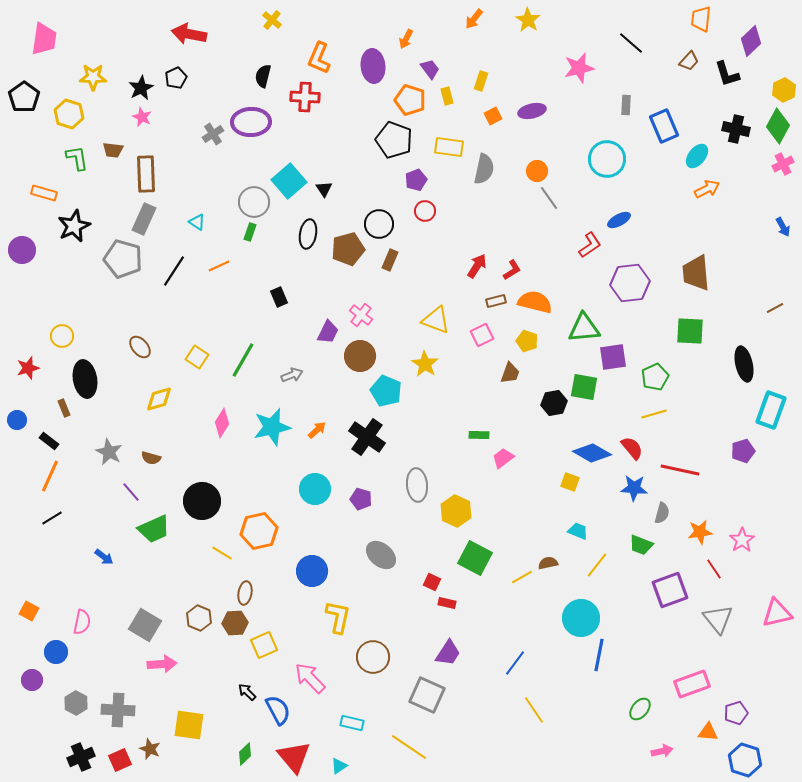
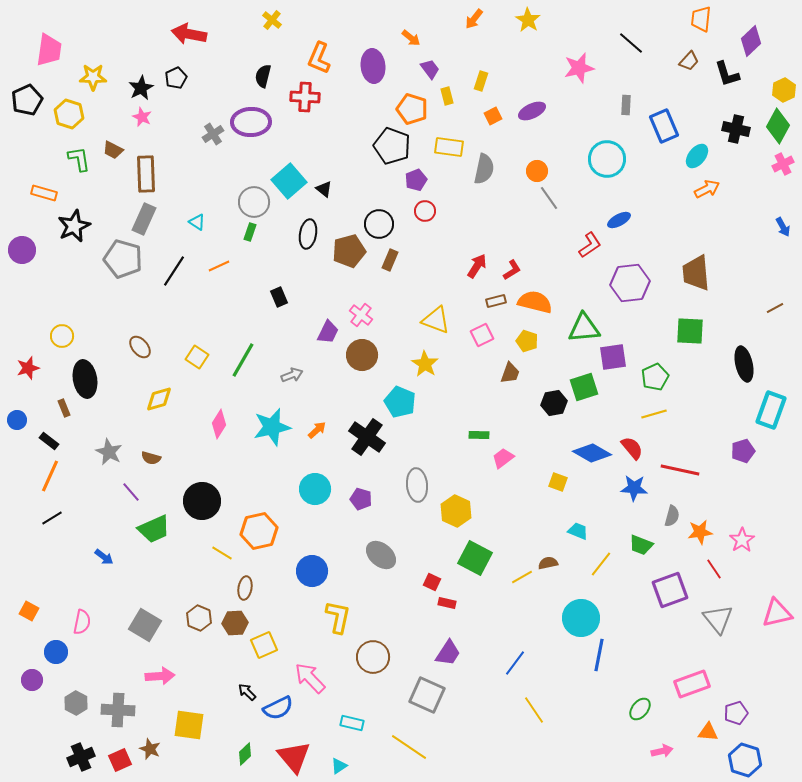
pink trapezoid at (44, 39): moved 5 px right, 11 px down
orange arrow at (406, 39): moved 5 px right, 1 px up; rotated 78 degrees counterclockwise
black pentagon at (24, 97): moved 3 px right, 3 px down; rotated 12 degrees clockwise
orange pentagon at (410, 100): moved 2 px right, 9 px down
purple ellipse at (532, 111): rotated 12 degrees counterclockwise
black pentagon at (394, 140): moved 2 px left, 6 px down
brown trapezoid at (113, 150): rotated 20 degrees clockwise
green L-shape at (77, 158): moved 2 px right, 1 px down
black triangle at (324, 189): rotated 18 degrees counterclockwise
brown pentagon at (348, 249): moved 1 px right, 2 px down
brown circle at (360, 356): moved 2 px right, 1 px up
green square at (584, 387): rotated 28 degrees counterclockwise
cyan pentagon at (386, 391): moved 14 px right, 11 px down
pink diamond at (222, 423): moved 3 px left, 1 px down
yellow square at (570, 482): moved 12 px left
gray semicircle at (662, 513): moved 10 px right, 3 px down
yellow line at (597, 565): moved 4 px right, 1 px up
brown ellipse at (245, 593): moved 5 px up
pink arrow at (162, 664): moved 2 px left, 12 px down
blue semicircle at (278, 710): moved 2 px up; rotated 92 degrees clockwise
